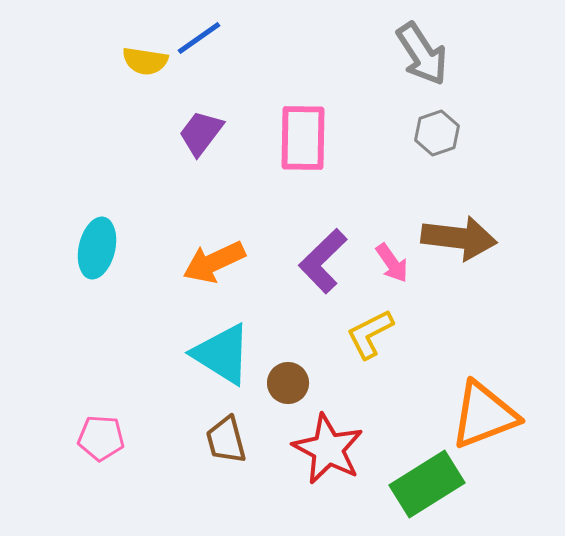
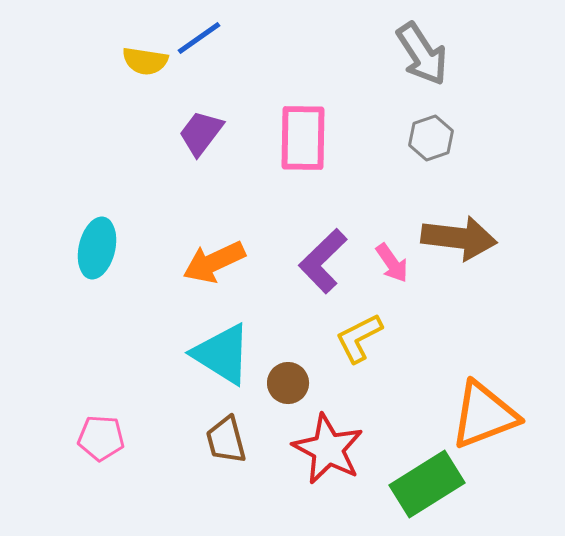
gray hexagon: moved 6 px left, 5 px down
yellow L-shape: moved 11 px left, 4 px down
